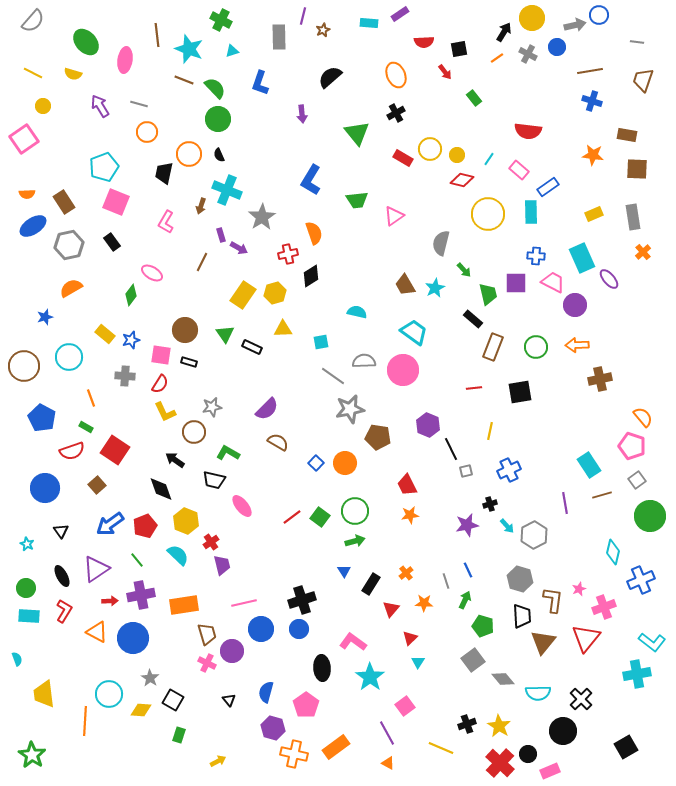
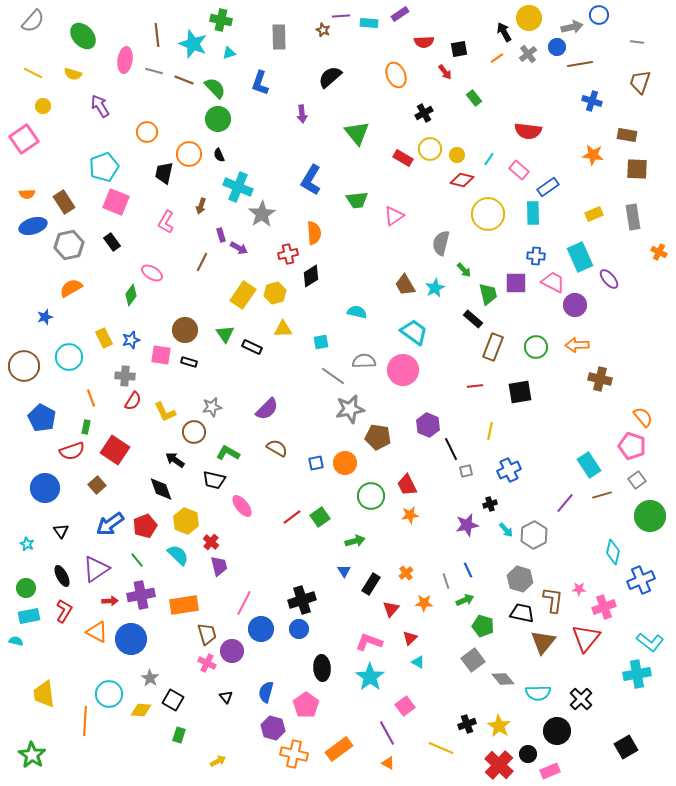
purple line at (303, 16): moved 38 px right; rotated 72 degrees clockwise
yellow circle at (532, 18): moved 3 px left
green cross at (221, 20): rotated 15 degrees counterclockwise
gray arrow at (575, 25): moved 3 px left, 2 px down
brown star at (323, 30): rotated 24 degrees counterclockwise
black arrow at (504, 32): rotated 60 degrees counterclockwise
green ellipse at (86, 42): moved 3 px left, 6 px up
cyan star at (189, 49): moved 4 px right, 5 px up
cyan triangle at (232, 51): moved 3 px left, 2 px down
gray cross at (528, 54): rotated 24 degrees clockwise
brown line at (590, 71): moved 10 px left, 7 px up
brown trapezoid at (643, 80): moved 3 px left, 2 px down
gray line at (139, 104): moved 15 px right, 33 px up
black cross at (396, 113): moved 28 px right
cyan cross at (227, 190): moved 11 px right, 3 px up
cyan rectangle at (531, 212): moved 2 px right, 1 px down
gray star at (262, 217): moved 3 px up
blue ellipse at (33, 226): rotated 16 degrees clockwise
orange semicircle at (314, 233): rotated 15 degrees clockwise
orange cross at (643, 252): moved 16 px right; rotated 21 degrees counterclockwise
cyan rectangle at (582, 258): moved 2 px left, 1 px up
yellow rectangle at (105, 334): moved 1 px left, 4 px down; rotated 24 degrees clockwise
brown cross at (600, 379): rotated 25 degrees clockwise
red semicircle at (160, 384): moved 27 px left, 17 px down
red line at (474, 388): moved 1 px right, 2 px up
green rectangle at (86, 427): rotated 72 degrees clockwise
brown semicircle at (278, 442): moved 1 px left, 6 px down
blue square at (316, 463): rotated 35 degrees clockwise
purple line at (565, 503): rotated 50 degrees clockwise
green circle at (355, 511): moved 16 px right, 15 px up
green square at (320, 517): rotated 18 degrees clockwise
cyan arrow at (507, 526): moved 1 px left, 4 px down
red cross at (211, 542): rotated 14 degrees counterclockwise
purple trapezoid at (222, 565): moved 3 px left, 1 px down
pink star at (579, 589): rotated 24 degrees clockwise
green arrow at (465, 600): rotated 42 degrees clockwise
pink line at (244, 603): rotated 50 degrees counterclockwise
cyan rectangle at (29, 616): rotated 15 degrees counterclockwise
black trapezoid at (522, 616): moved 3 px up; rotated 75 degrees counterclockwise
blue circle at (133, 638): moved 2 px left, 1 px down
pink L-shape at (353, 642): moved 16 px right; rotated 16 degrees counterclockwise
cyan L-shape at (652, 642): moved 2 px left
cyan semicircle at (17, 659): moved 1 px left, 18 px up; rotated 56 degrees counterclockwise
cyan triangle at (418, 662): rotated 32 degrees counterclockwise
black triangle at (229, 700): moved 3 px left, 3 px up
black circle at (563, 731): moved 6 px left
orange rectangle at (336, 747): moved 3 px right, 2 px down
red cross at (500, 763): moved 1 px left, 2 px down
